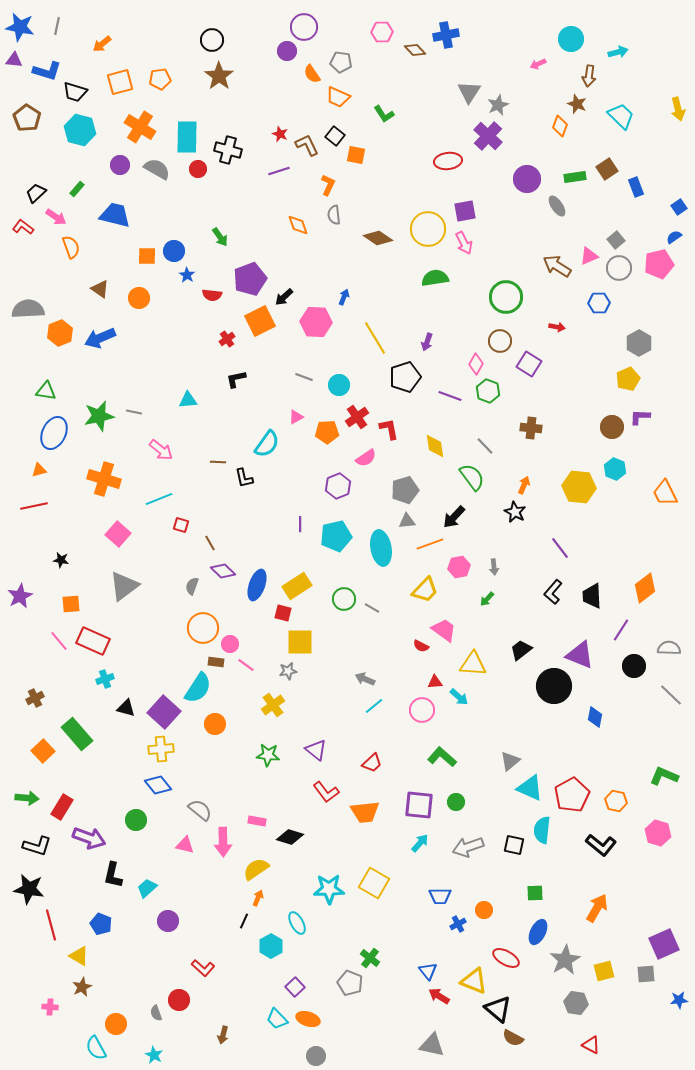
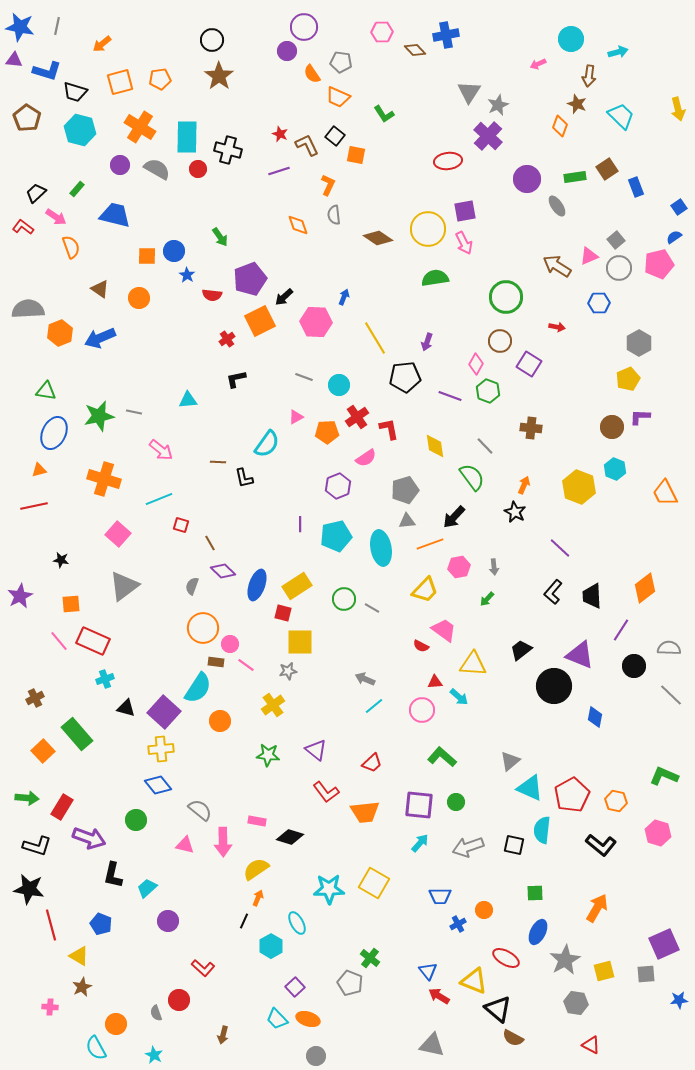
black pentagon at (405, 377): rotated 12 degrees clockwise
yellow hexagon at (579, 487): rotated 16 degrees clockwise
purple line at (560, 548): rotated 10 degrees counterclockwise
orange circle at (215, 724): moved 5 px right, 3 px up
